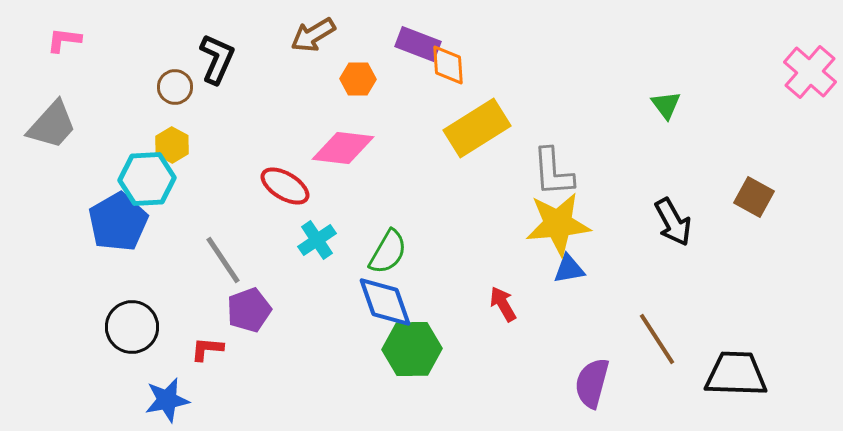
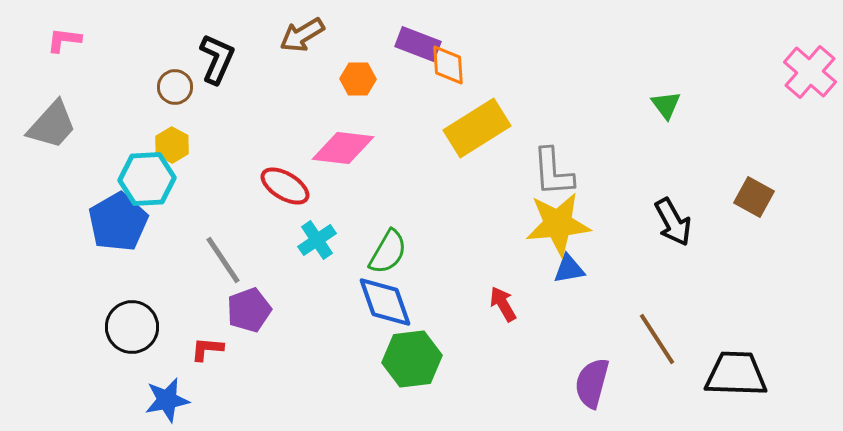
brown arrow: moved 11 px left
green hexagon: moved 10 px down; rotated 6 degrees counterclockwise
